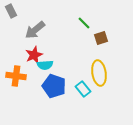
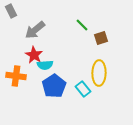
green line: moved 2 px left, 2 px down
red star: rotated 18 degrees counterclockwise
yellow ellipse: rotated 10 degrees clockwise
blue pentagon: rotated 20 degrees clockwise
